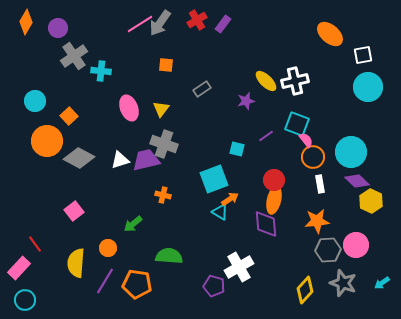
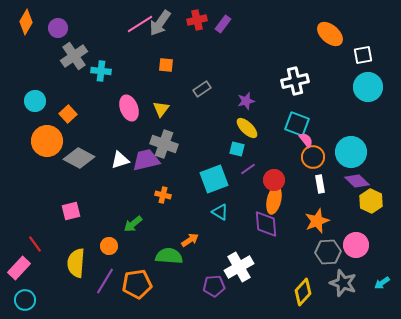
red cross at (197, 20): rotated 18 degrees clockwise
yellow ellipse at (266, 81): moved 19 px left, 47 px down
orange square at (69, 116): moved 1 px left, 2 px up
purple line at (266, 136): moved 18 px left, 33 px down
orange arrow at (230, 199): moved 40 px left, 41 px down
pink square at (74, 211): moved 3 px left; rotated 24 degrees clockwise
orange star at (317, 221): rotated 15 degrees counterclockwise
orange circle at (108, 248): moved 1 px right, 2 px up
gray hexagon at (328, 250): moved 2 px down
orange pentagon at (137, 284): rotated 16 degrees counterclockwise
purple pentagon at (214, 286): rotated 20 degrees counterclockwise
yellow diamond at (305, 290): moved 2 px left, 2 px down
